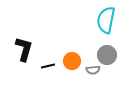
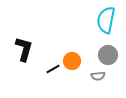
gray circle: moved 1 px right
black line: moved 5 px right, 3 px down; rotated 16 degrees counterclockwise
gray semicircle: moved 5 px right, 6 px down
